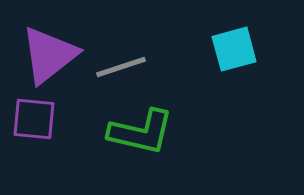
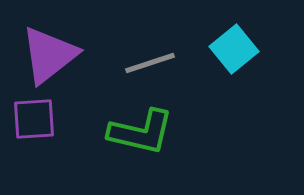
cyan square: rotated 24 degrees counterclockwise
gray line: moved 29 px right, 4 px up
purple square: rotated 9 degrees counterclockwise
